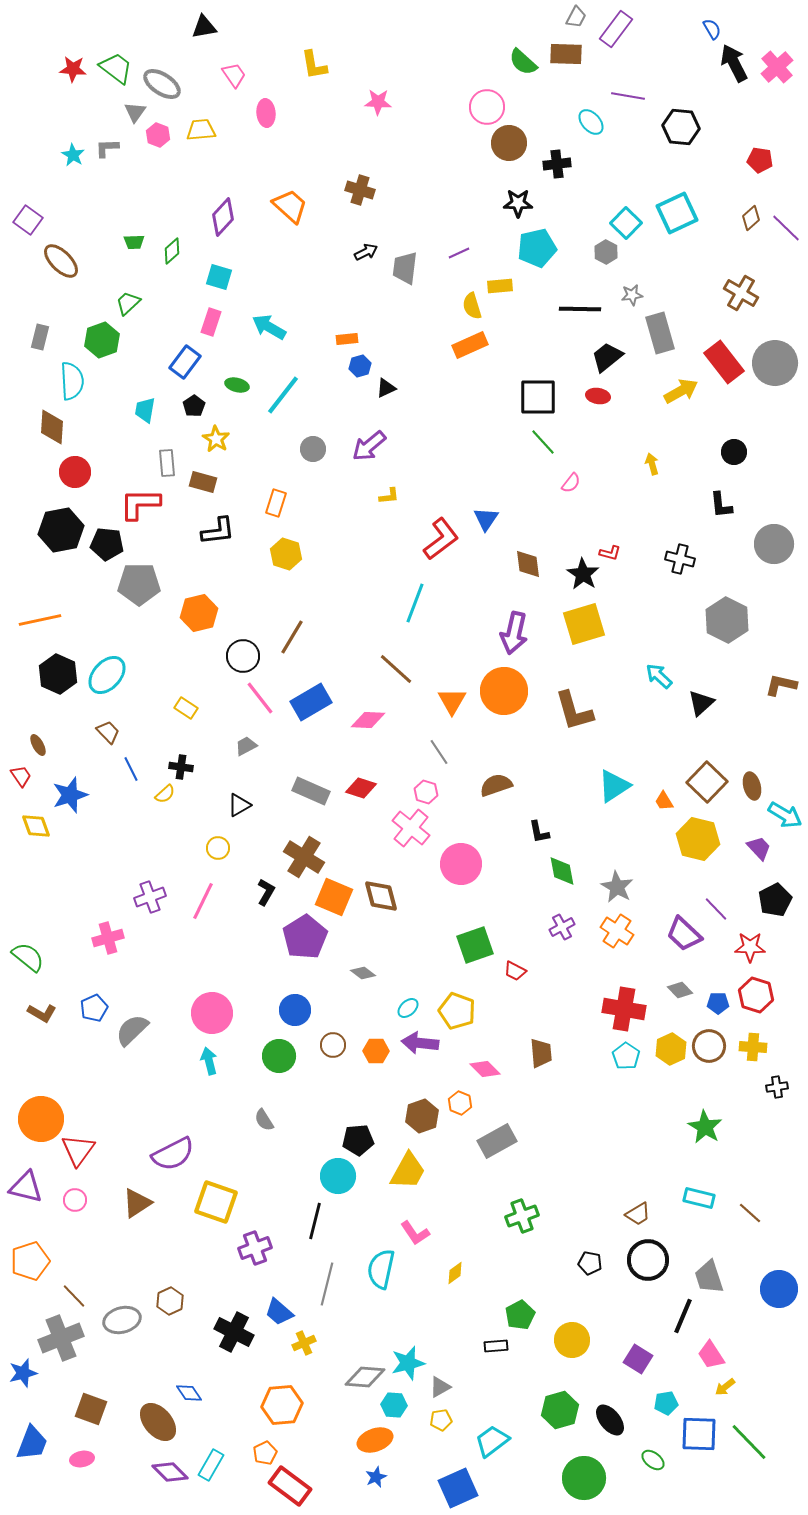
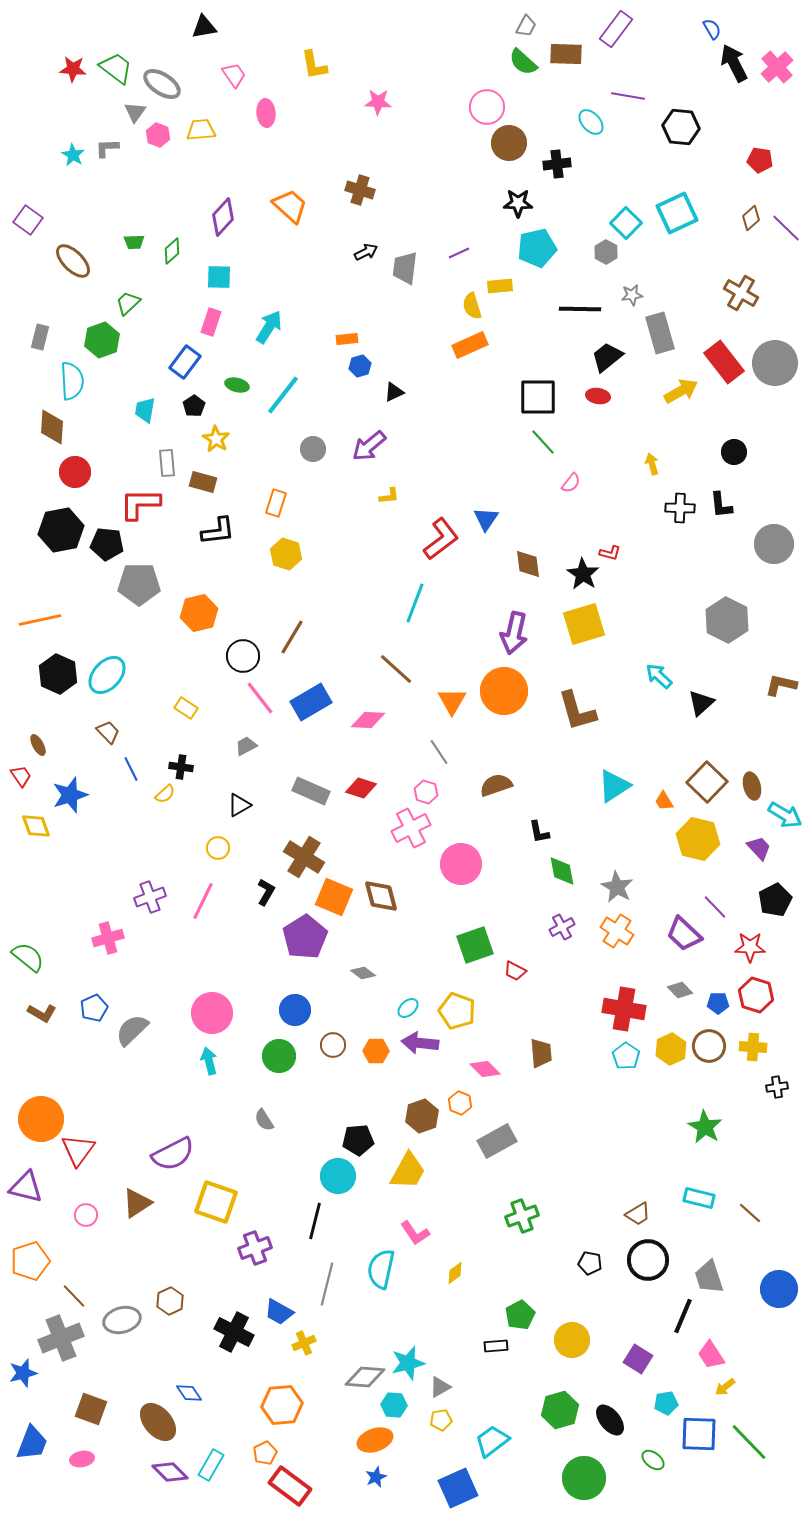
gray trapezoid at (576, 17): moved 50 px left, 9 px down
brown ellipse at (61, 261): moved 12 px right
cyan square at (219, 277): rotated 16 degrees counterclockwise
cyan arrow at (269, 327): rotated 92 degrees clockwise
black triangle at (386, 388): moved 8 px right, 4 px down
black cross at (680, 559): moved 51 px up; rotated 12 degrees counterclockwise
brown L-shape at (574, 711): moved 3 px right
pink cross at (411, 828): rotated 24 degrees clockwise
purple line at (716, 909): moved 1 px left, 2 px up
pink circle at (75, 1200): moved 11 px right, 15 px down
blue trapezoid at (279, 1312): rotated 12 degrees counterclockwise
